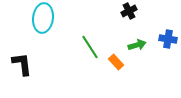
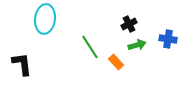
black cross: moved 13 px down
cyan ellipse: moved 2 px right, 1 px down
